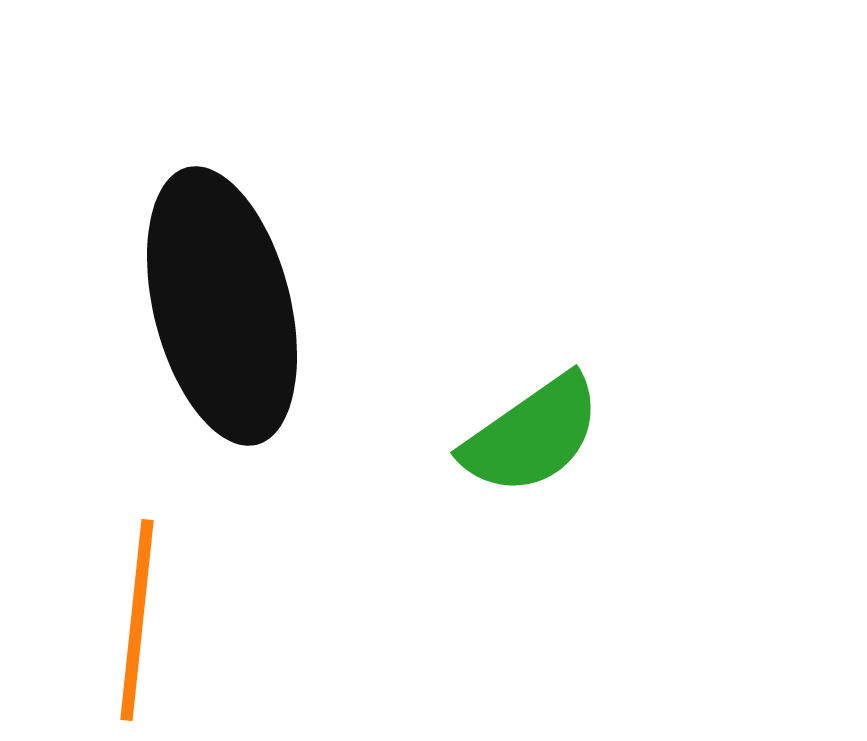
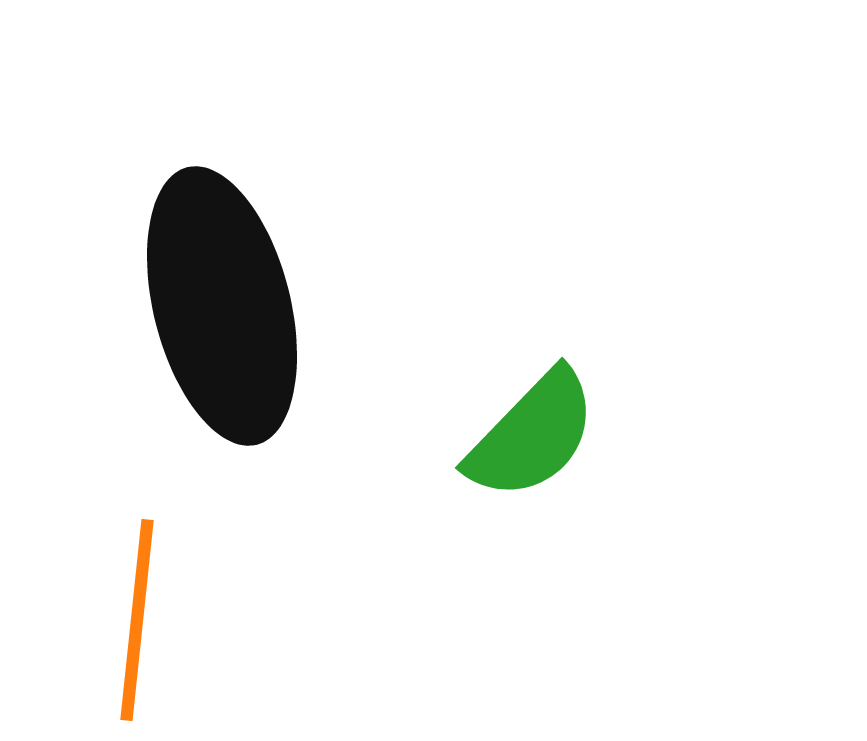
green semicircle: rotated 11 degrees counterclockwise
